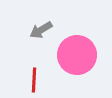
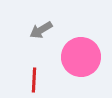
pink circle: moved 4 px right, 2 px down
